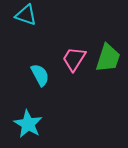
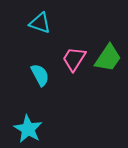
cyan triangle: moved 14 px right, 8 px down
green trapezoid: rotated 16 degrees clockwise
cyan star: moved 5 px down
